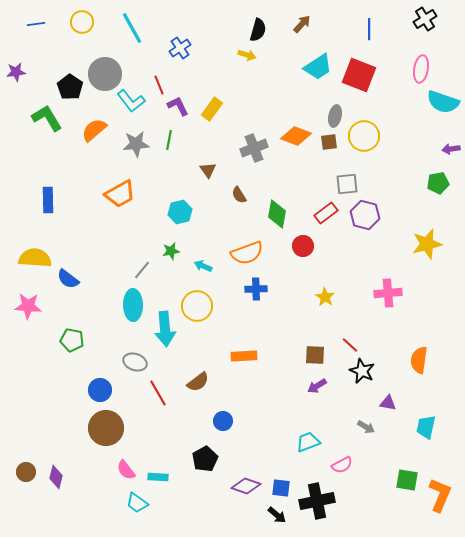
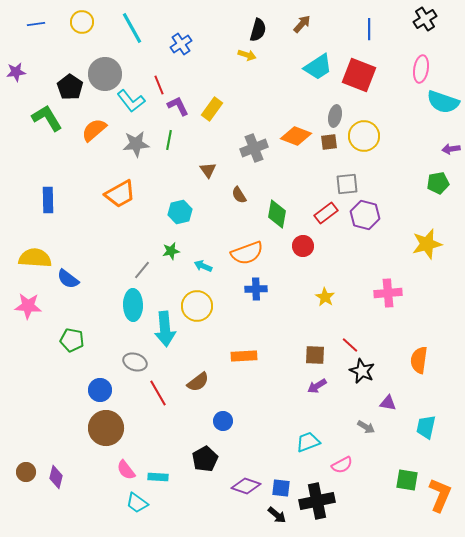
blue cross at (180, 48): moved 1 px right, 4 px up
